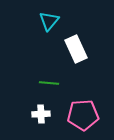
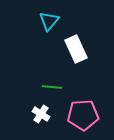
green line: moved 3 px right, 4 px down
white cross: rotated 36 degrees clockwise
